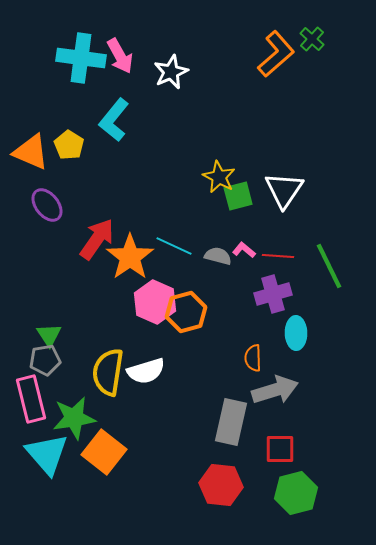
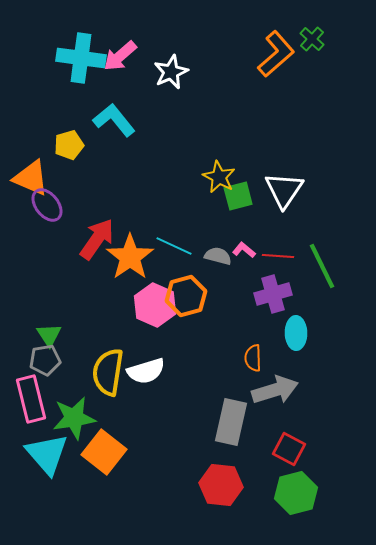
pink arrow: rotated 78 degrees clockwise
cyan L-shape: rotated 102 degrees clockwise
yellow pentagon: rotated 24 degrees clockwise
orange triangle: moved 26 px down
green line: moved 7 px left
pink hexagon: moved 3 px down
orange hexagon: moved 16 px up
red square: moved 9 px right; rotated 28 degrees clockwise
